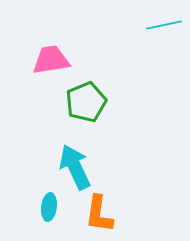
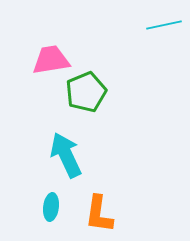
green pentagon: moved 10 px up
cyan arrow: moved 9 px left, 12 px up
cyan ellipse: moved 2 px right
